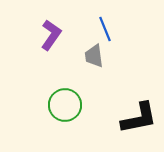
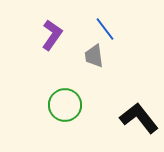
blue line: rotated 15 degrees counterclockwise
purple L-shape: moved 1 px right
black L-shape: rotated 117 degrees counterclockwise
